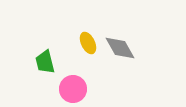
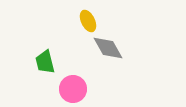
yellow ellipse: moved 22 px up
gray diamond: moved 12 px left
